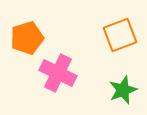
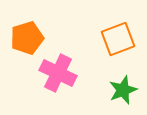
orange square: moved 2 px left, 4 px down
